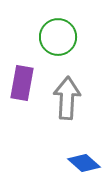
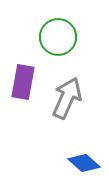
purple rectangle: moved 1 px right, 1 px up
gray arrow: rotated 21 degrees clockwise
